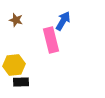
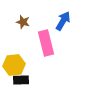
brown star: moved 7 px right, 2 px down
pink rectangle: moved 5 px left, 3 px down
black rectangle: moved 2 px up
